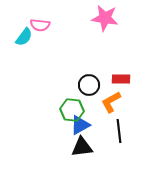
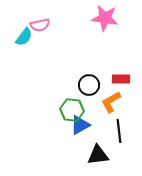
pink semicircle: rotated 18 degrees counterclockwise
black triangle: moved 16 px right, 8 px down
